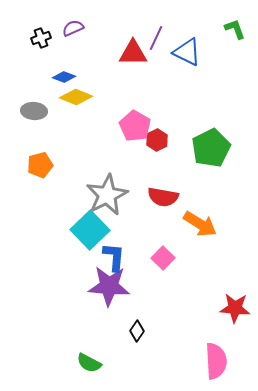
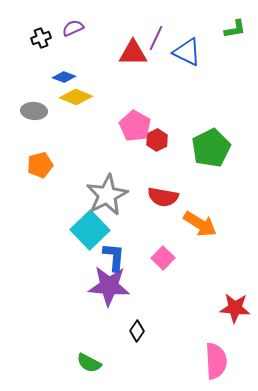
green L-shape: rotated 100 degrees clockwise
